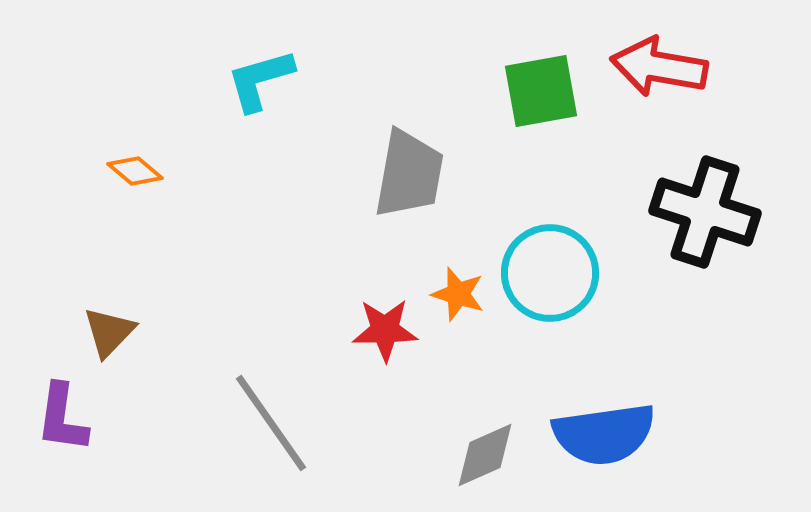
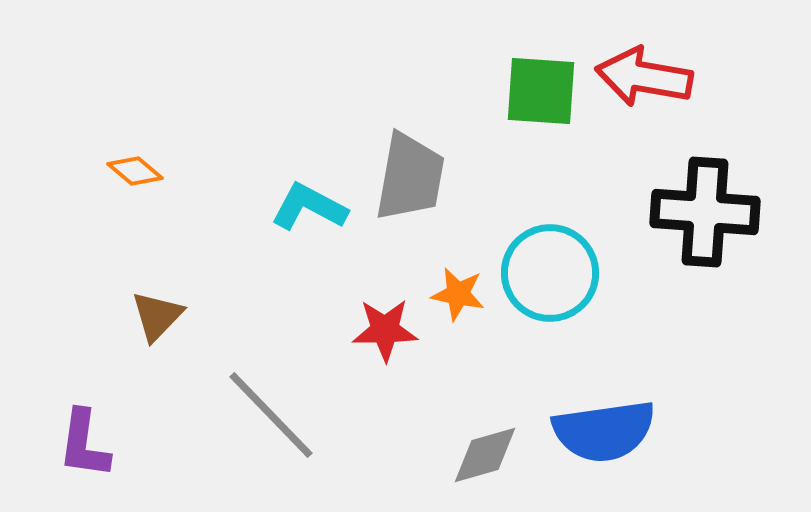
red arrow: moved 15 px left, 10 px down
cyan L-shape: moved 49 px right, 127 px down; rotated 44 degrees clockwise
green square: rotated 14 degrees clockwise
gray trapezoid: moved 1 px right, 3 px down
black cross: rotated 14 degrees counterclockwise
orange star: rotated 6 degrees counterclockwise
brown triangle: moved 48 px right, 16 px up
purple L-shape: moved 22 px right, 26 px down
gray line: moved 8 px up; rotated 9 degrees counterclockwise
blue semicircle: moved 3 px up
gray diamond: rotated 8 degrees clockwise
